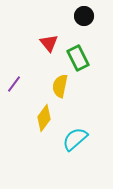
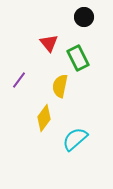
black circle: moved 1 px down
purple line: moved 5 px right, 4 px up
